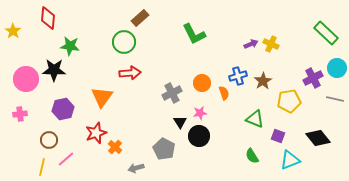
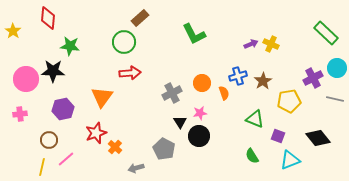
black star: moved 1 px left, 1 px down
